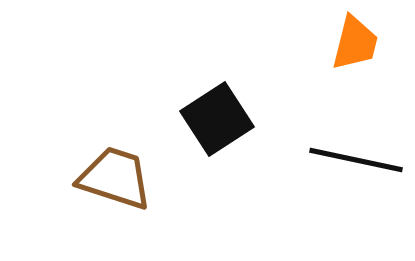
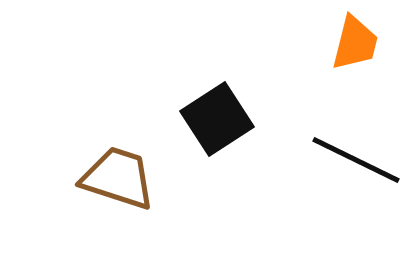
black line: rotated 14 degrees clockwise
brown trapezoid: moved 3 px right
